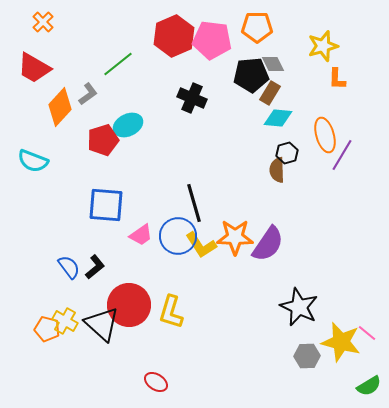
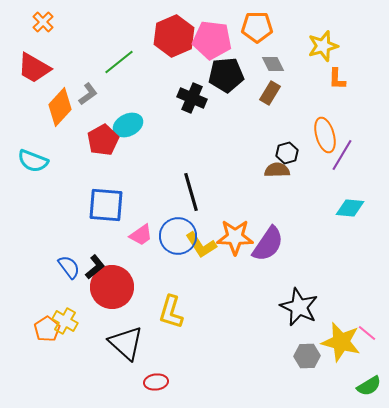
green line at (118, 64): moved 1 px right, 2 px up
black pentagon at (251, 75): moved 25 px left
cyan diamond at (278, 118): moved 72 px right, 90 px down
red pentagon at (103, 140): rotated 12 degrees counterclockwise
brown semicircle at (277, 170): rotated 90 degrees clockwise
black line at (194, 203): moved 3 px left, 11 px up
red circle at (129, 305): moved 17 px left, 18 px up
black triangle at (102, 324): moved 24 px right, 19 px down
orange pentagon at (47, 329): rotated 25 degrees clockwise
red ellipse at (156, 382): rotated 40 degrees counterclockwise
